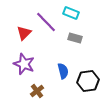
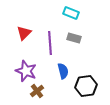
purple line: moved 4 px right, 21 px down; rotated 40 degrees clockwise
gray rectangle: moved 1 px left
purple star: moved 2 px right, 7 px down
black hexagon: moved 2 px left, 5 px down
